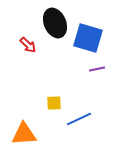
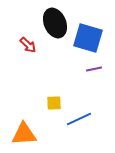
purple line: moved 3 px left
